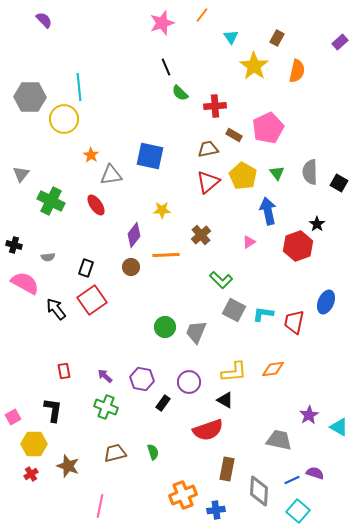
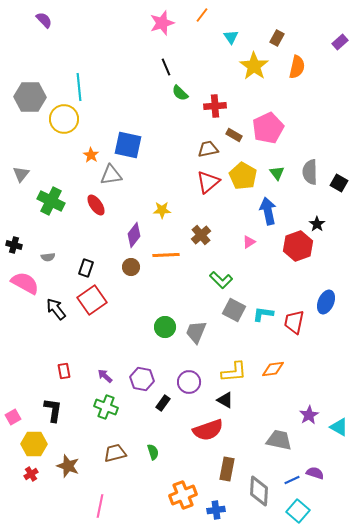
orange semicircle at (297, 71): moved 4 px up
blue square at (150, 156): moved 22 px left, 11 px up
